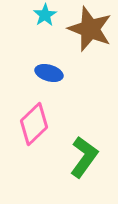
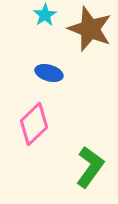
green L-shape: moved 6 px right, 10 px down
